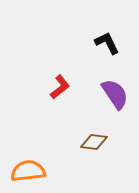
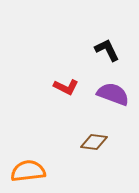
black L-shape: moved 7 px down
red L-shape: moved 6 px right; rotated 65 degrees clockwise
purple semicircle: moved 2 px left; rotated 36 degrees counterclockwise
